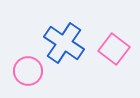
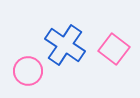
blue cross: moved 1 px right, 2 px down
